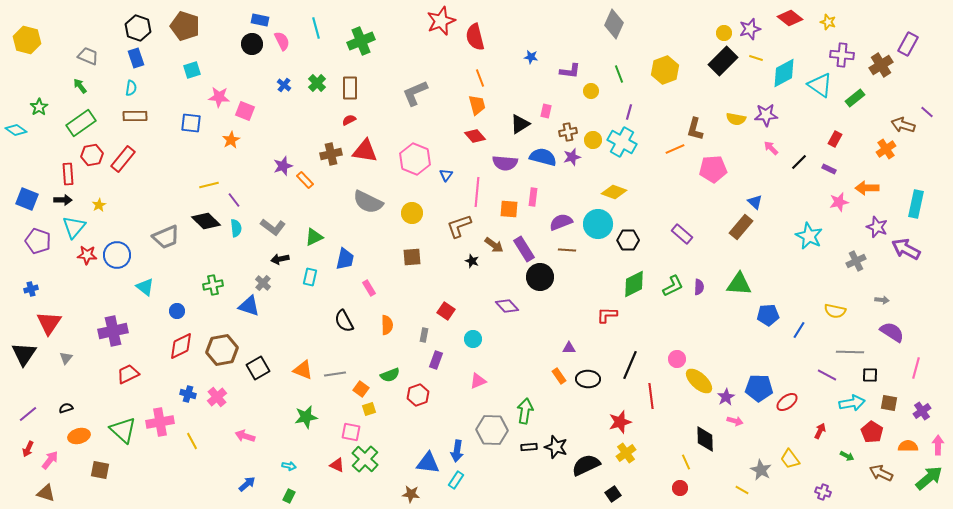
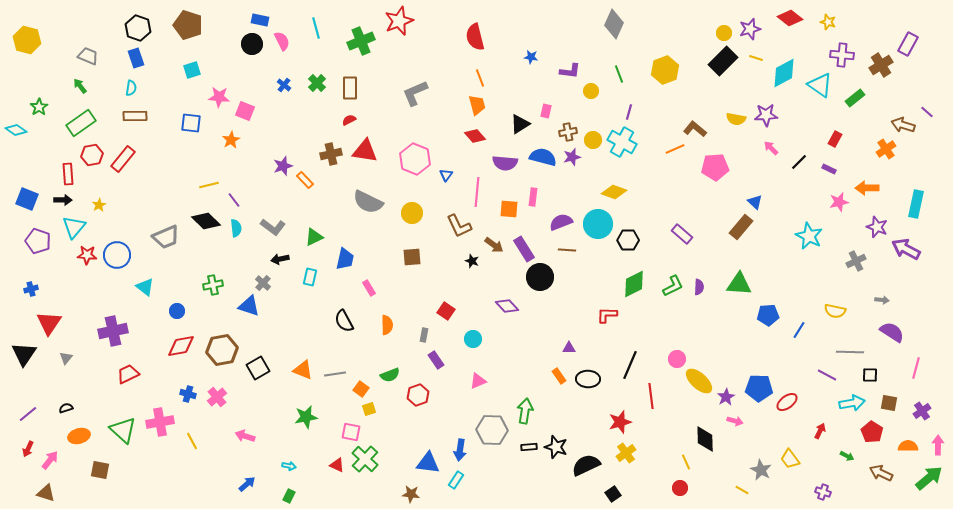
red star at (441, 21): moved 42 px left
brown pentagon at (185, 26): moved 3 px right, 1 px up
brown L-shape at (695, 129): rotated 115 degrees clockwise
pink pentagon at (713, 169): moved 2 px right, 2 px up
brown L-shape at (459, 226): rotated 96 degrees counterclockwise
red diamond at (181, 346): rotated 16 degrees clockwise
purple rectangle at (436, 360): rotated 54 degrees counterclockwise
blue arrow at (457, 451): moved 3 px right, 1 px up
